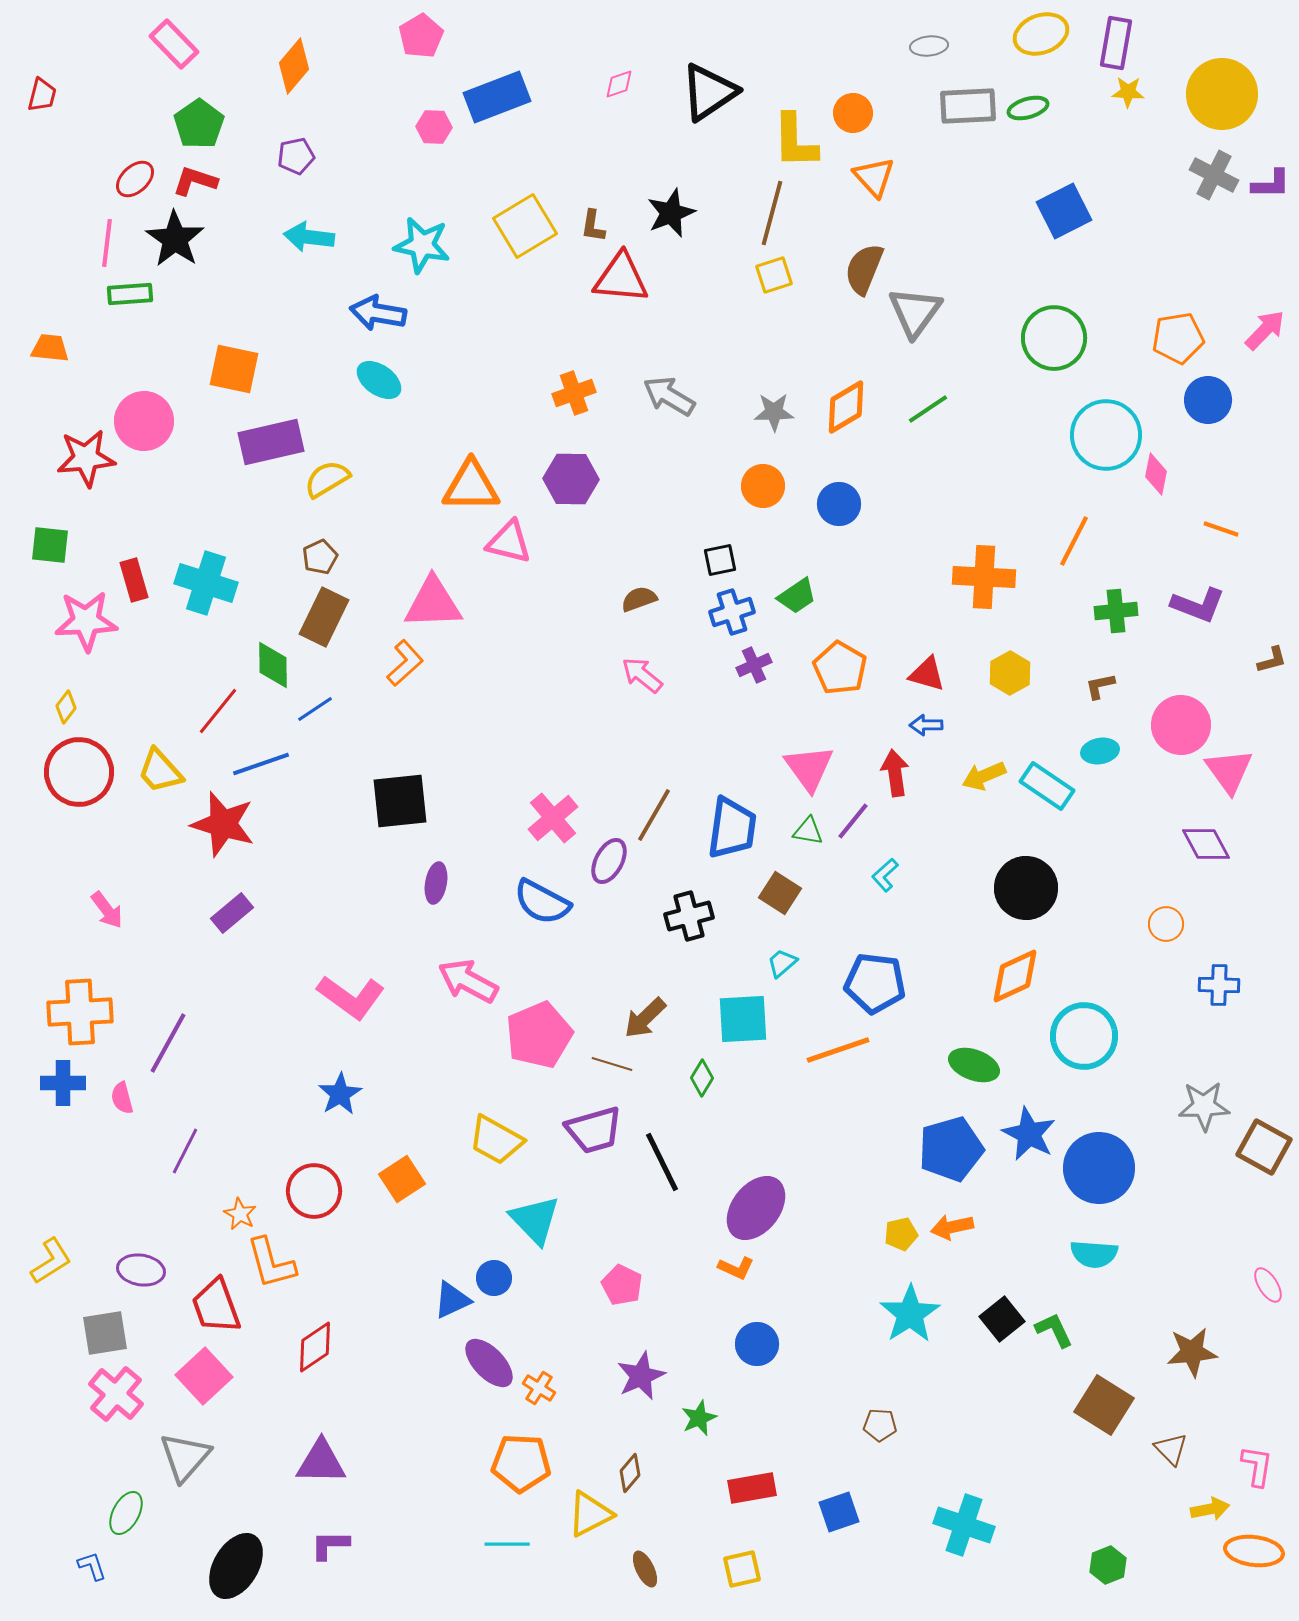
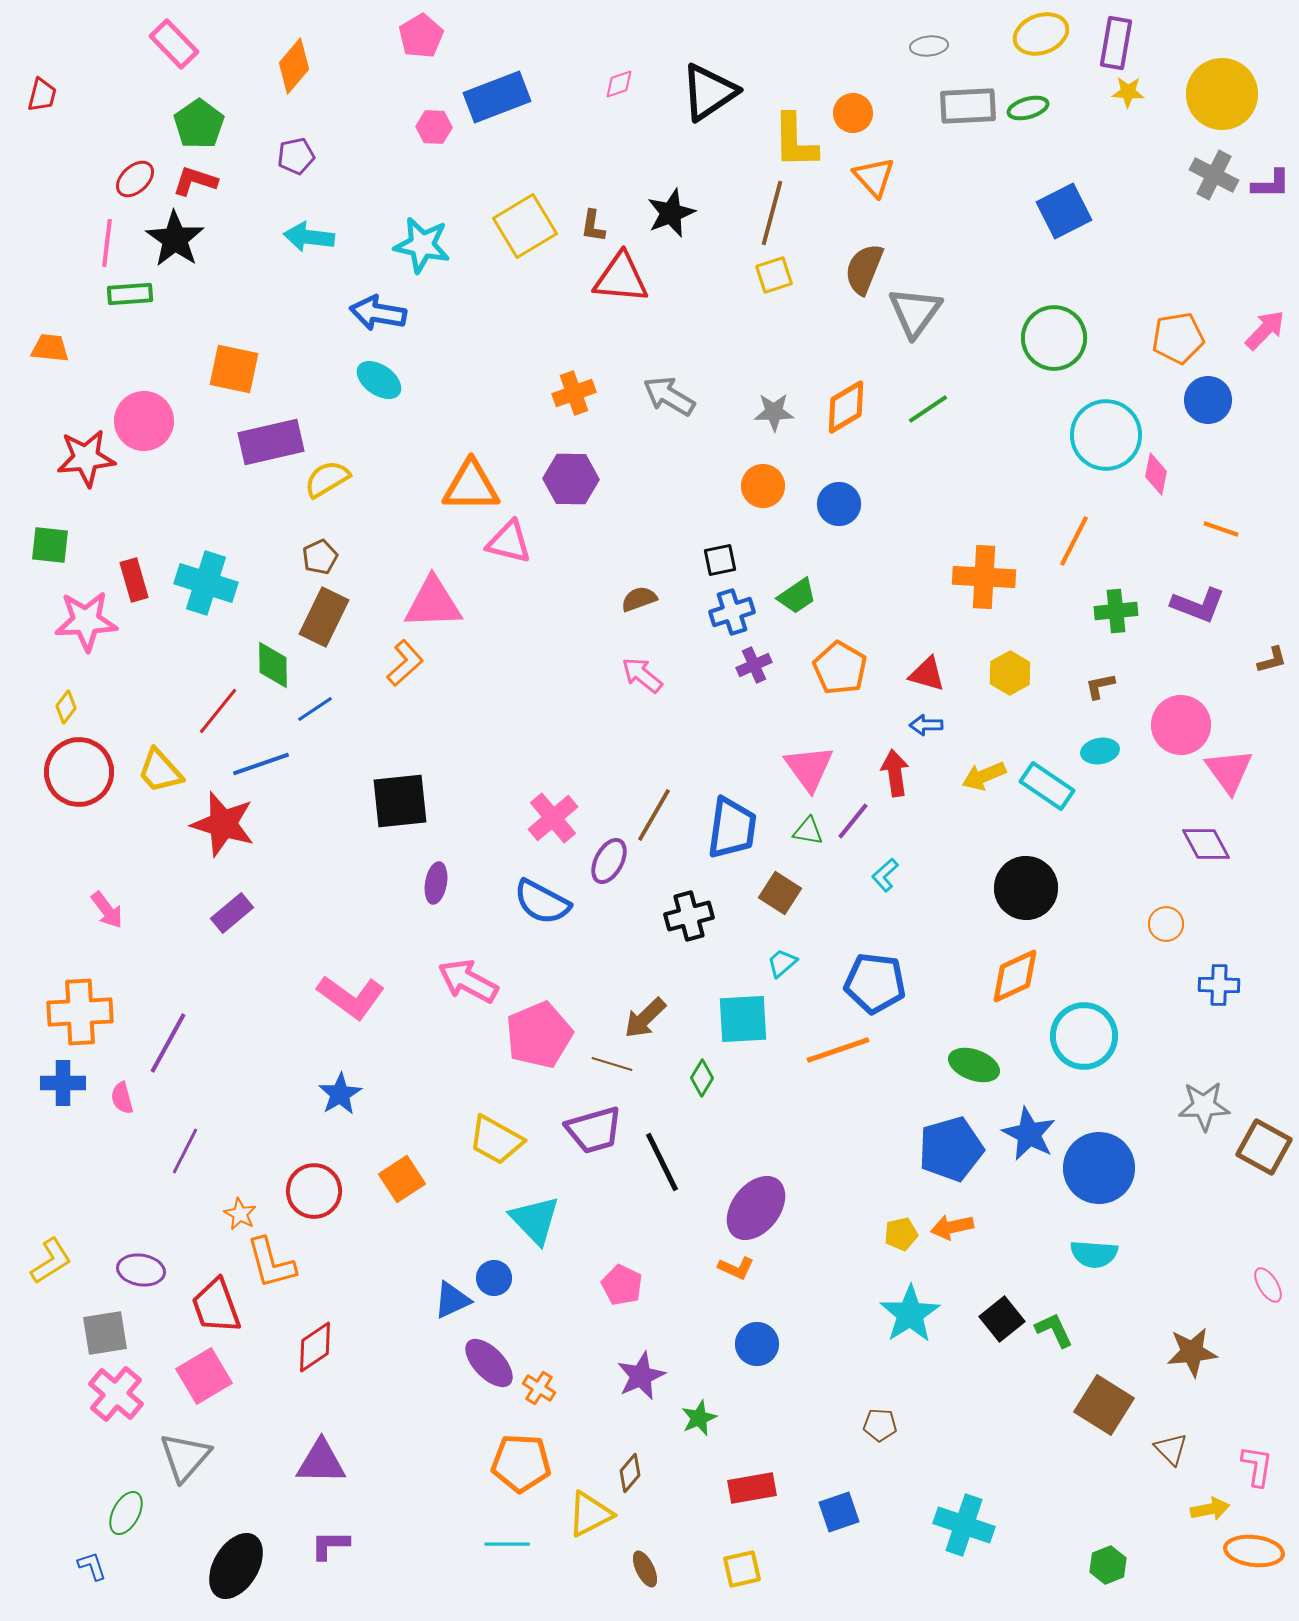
pink square at (204, 1376): rotated 12 degrees clockwise
